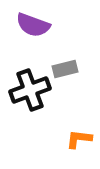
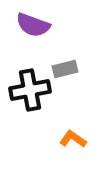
black cross: rotated 9 degrees clockwise
orange L-shape: moved 6 px left; rotated 28 degrees clockwise
